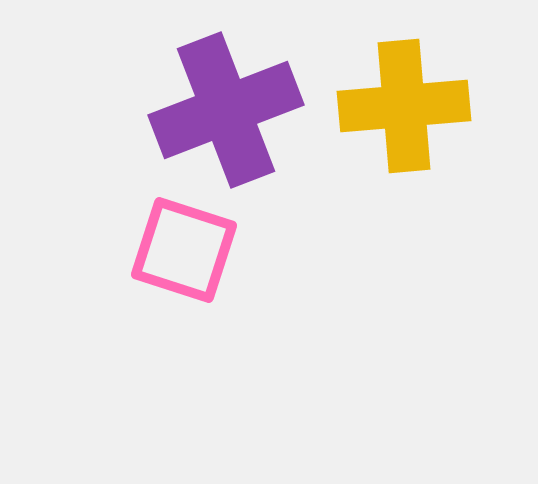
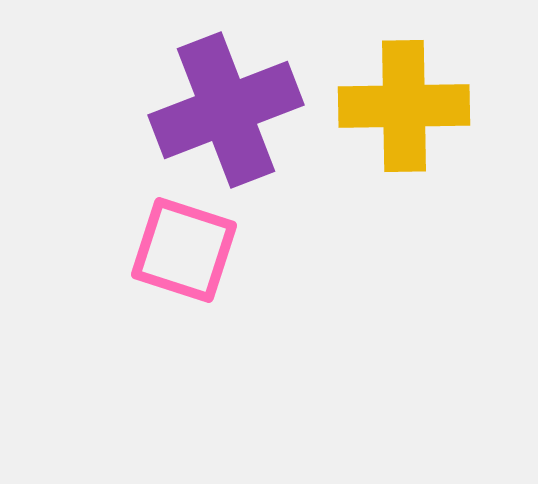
yellow cross: rotated 4 degrees clockwise
